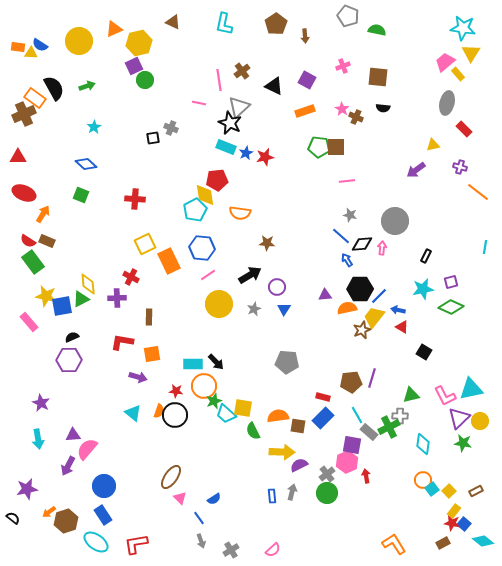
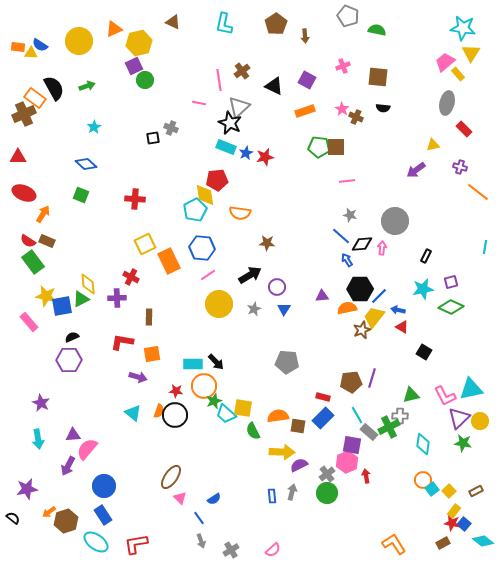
purple triangle at (325, 295): moved 3 px left, 1 px down
